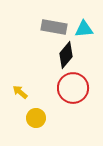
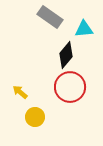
gray rectangle: moved 4 px left, 10 px up; rotated 25 degrees clockwise
red circle: moved 3 px left, 1 px up
yellow circle: moved 1 px left, 1 px up
